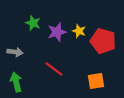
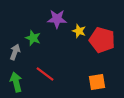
green star: moved 15 px down
purple star: moved 13 px up; rotated 18 degrees clockwise
red pentagon: moved 1 px left, 1 px up
gray arrow: rotated 77 degrees counterclockwise
red line: moved 9 px left, 5 px down
orange square: moved 1 px right, 1 px down
